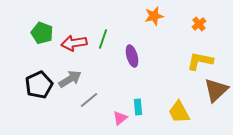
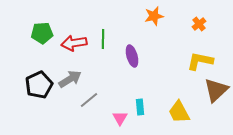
green pentagon: rotated 25 degrees counterclockwise
green line: rotated 18 degrees counterclockwise
cyan rectangle: moved 2 px right
pink triangle: rotated 21 degrees counterclockwise
